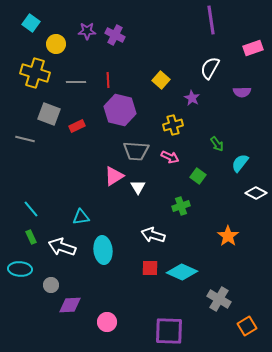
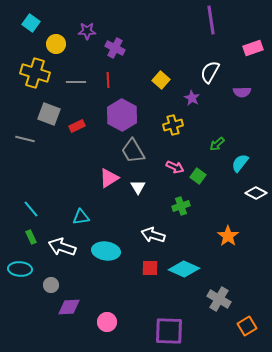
purple cross at (115, 35): moved 13 px down
white semicircle at (210, 68): moved 4 px down
purple hexagon at (120, 110): moved 2 px right, 5 px down; rotated 16 degrees clockwise
green arrow at (217, 144): rotated 84 degrees clockwise
gray trapezoid at (136, 151): moved 3 px left; rotated 56 degrees clockwise
pink arrow at (170, 157): moved 5 px right, 10 px down
pink triangle at (114, 176): moved 5 px left, 2 px down
cyan ellipse at (103, 250): moved 3 px right, 1 px down; rotated 76 degrees counterclockwise
cyan diamond at (182, 272): moved 2 px right, 3 px up
purple diamond at (70, 305): moved 1 px left, 2 px down
